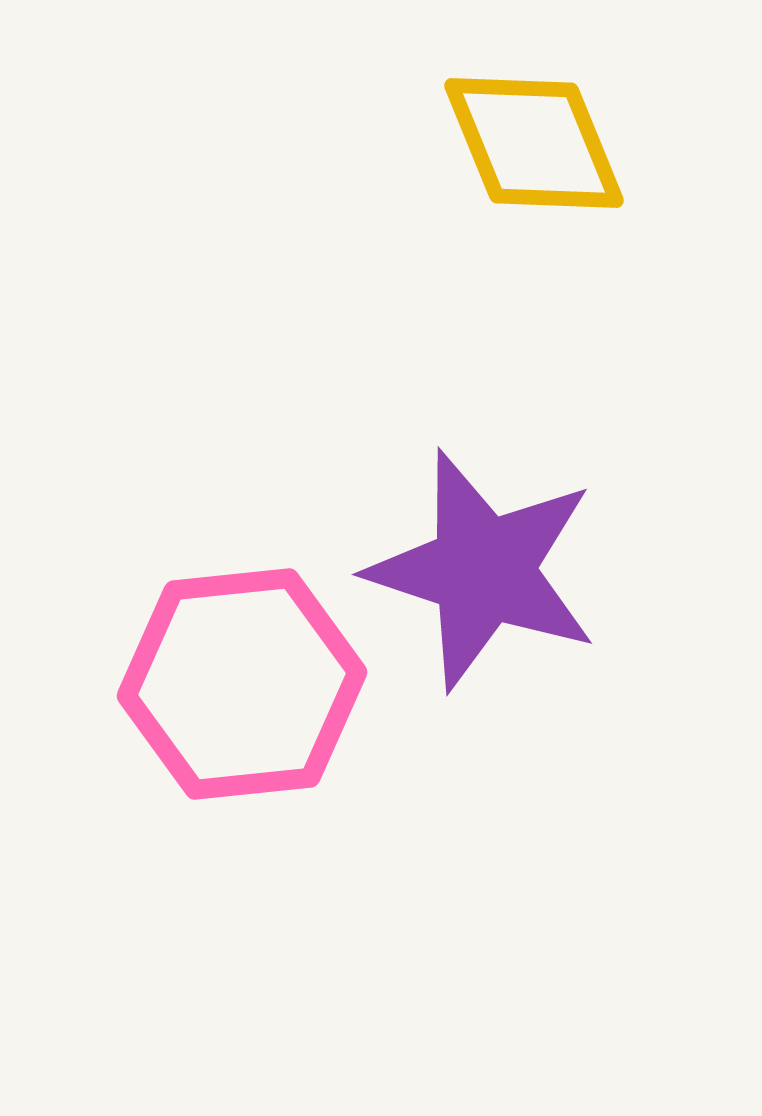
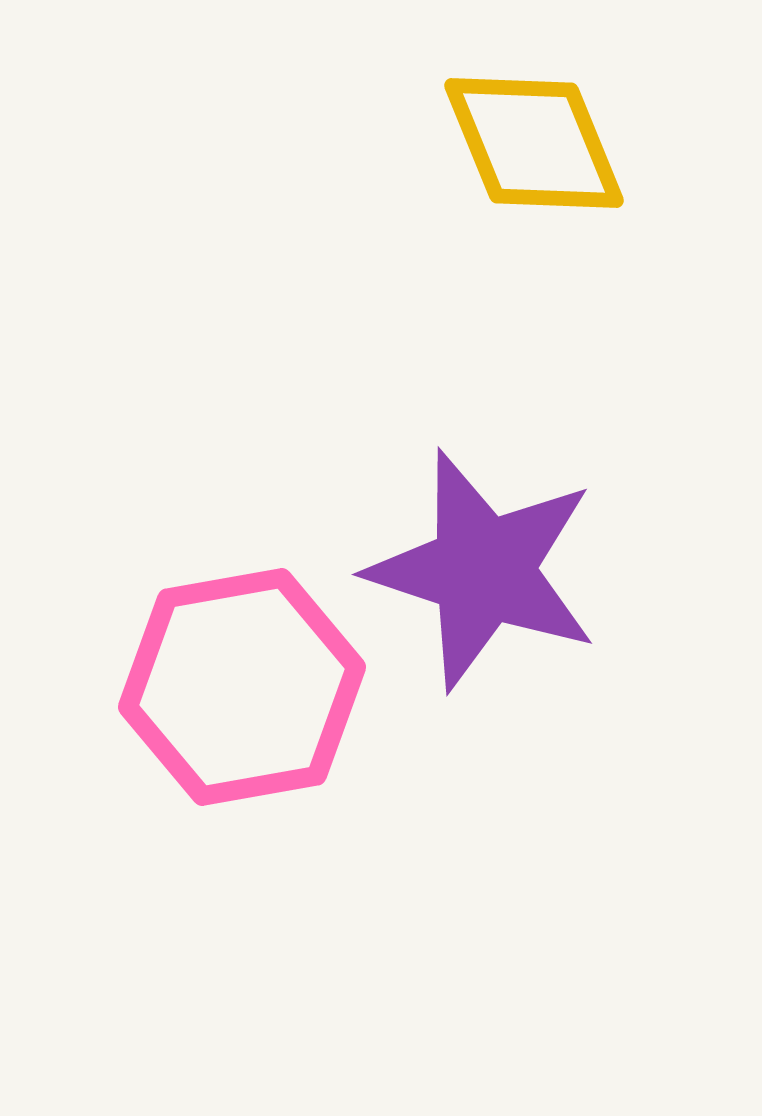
pink hexagon: moved 3 px down; rotated 4 degrees counterclockwise
